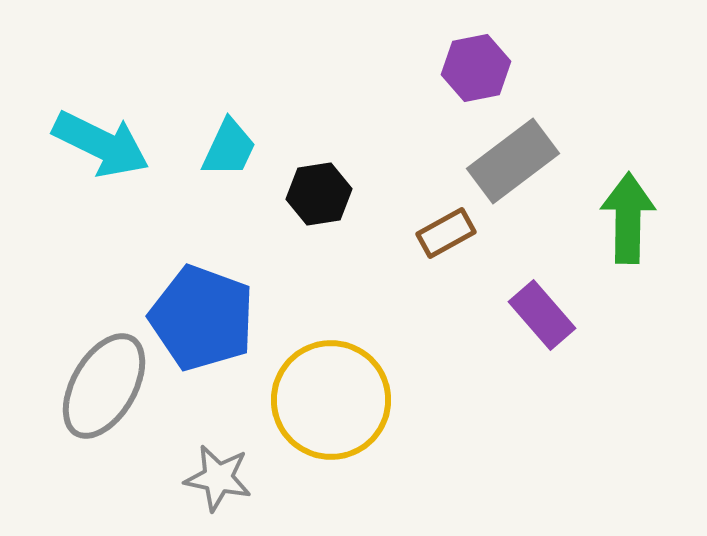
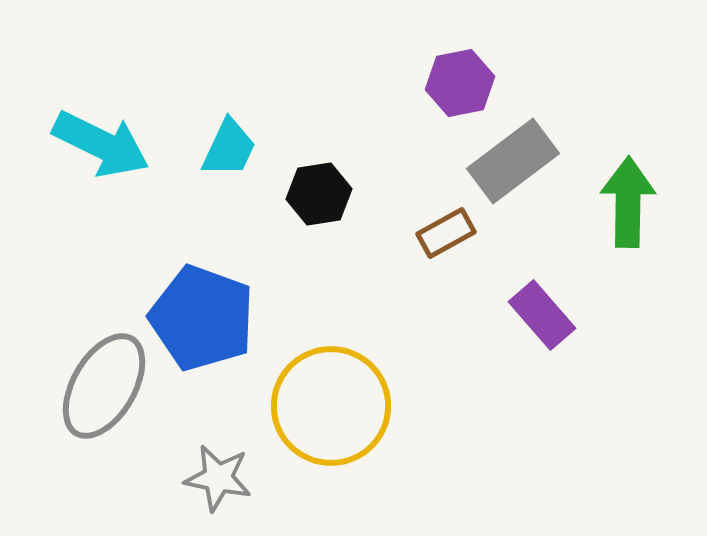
purple hexagon: moved 16 px left, 15 px down
green arrow: moved 16 px up
yellow circle: moved 6 px down
